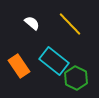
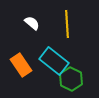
yellow line: moved 3 px left; rotated 40 degrees clockwise
orange rectangle: moved 2 px right, 1 px up
green hexagon: moved 5 px left, 1 px down
